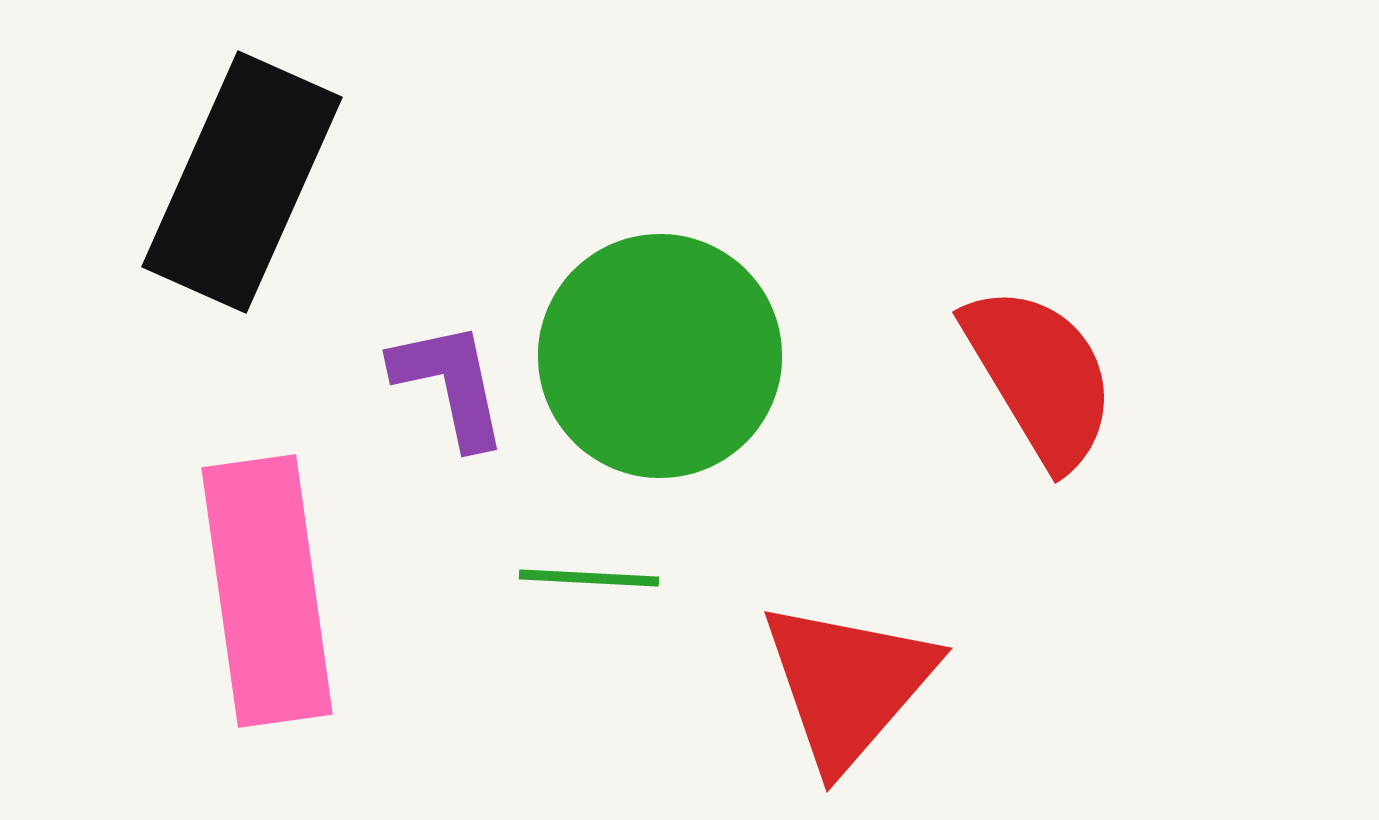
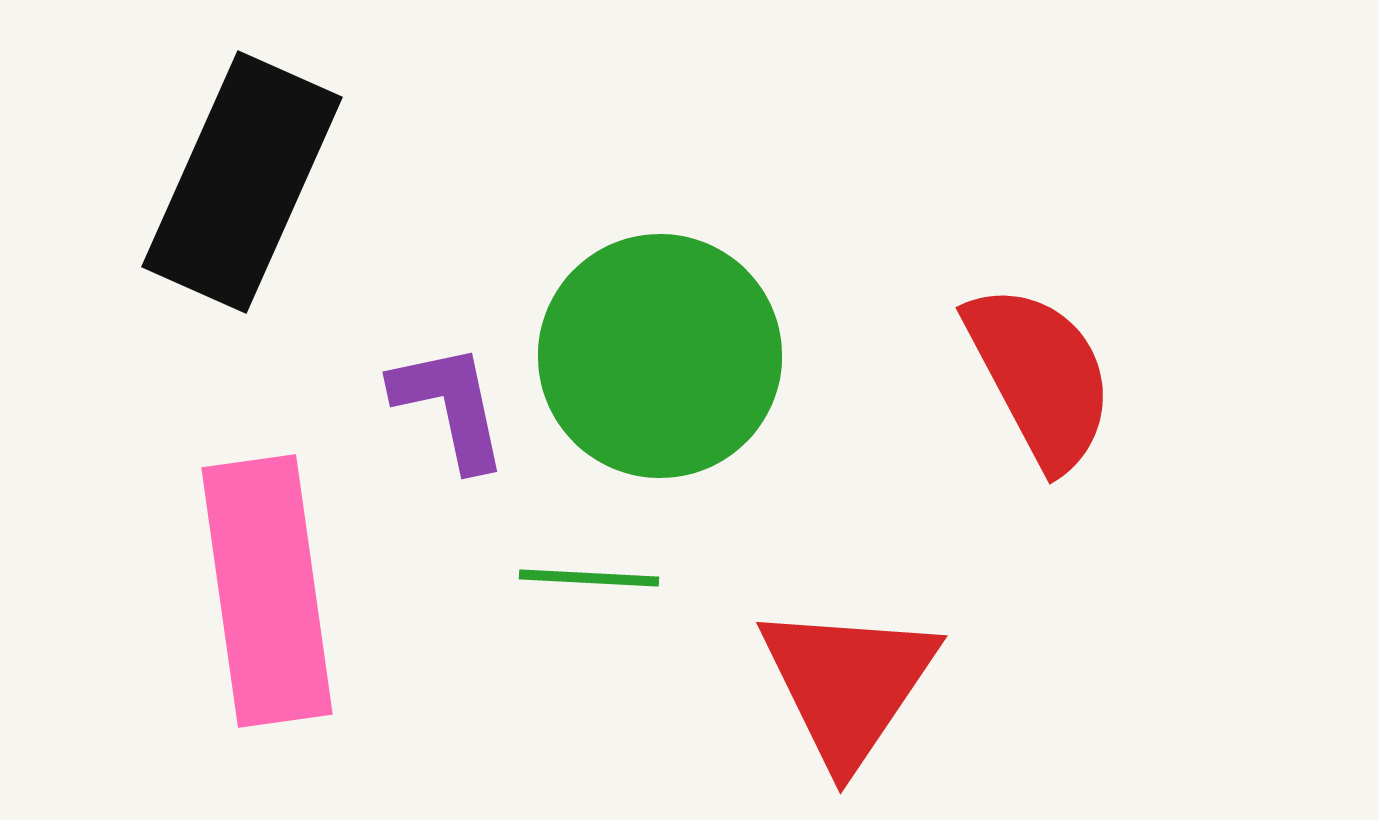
red semicircle: rotated 3 degrees clockwise
purple L-shape: moved 22 px down
red triangle: rotated 7 degrees counterclockwise
